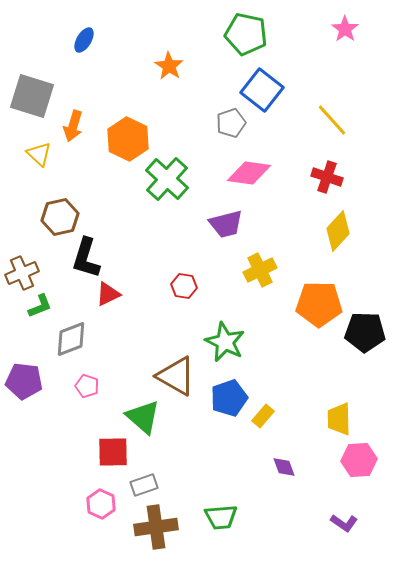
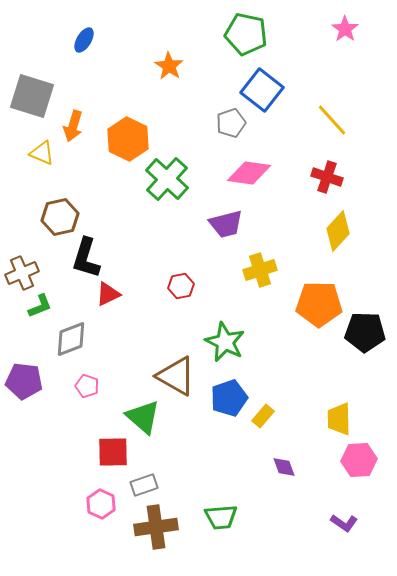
yellow triangle at (39, 154): moved 3 px right, 1 px up; rotated 20 degrees counterclockwise
yellow cross at (260, 270): rotated 8 degrees clockwise
red hexagon at (184, 286): moved 3 px left; rotated 20 degrees counterclockwise
